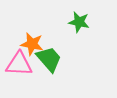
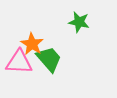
orange star: rotated 20 degrees clockwise
pink triangle: moved 2 px up
